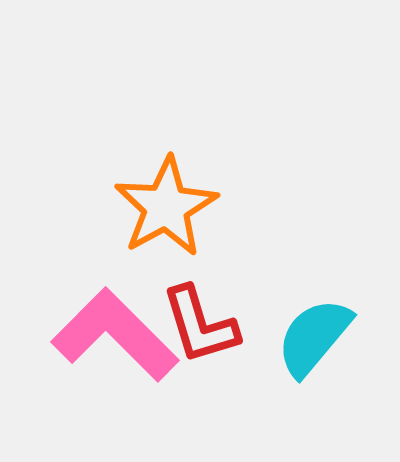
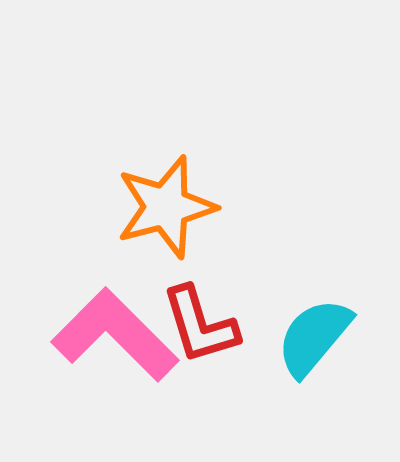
orange star: rotated 14 degrees clockwise
